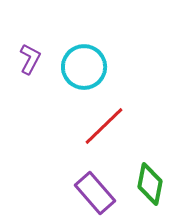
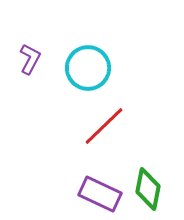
cyan circle: moved 4 px right, 1 px down
green diamond: moved 2 px left, 5 px down
purple rectangle: moved 5 px right, 1 px down; rotated 24 degrees counterclockwise
